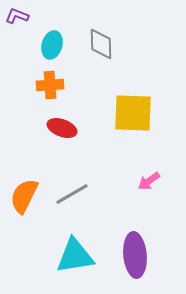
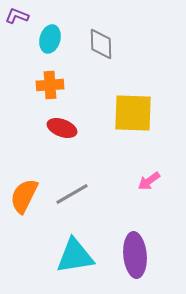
cyan ellipse: moved 2 px left, 6 px up
